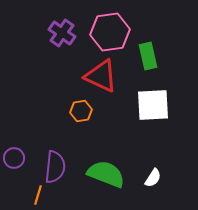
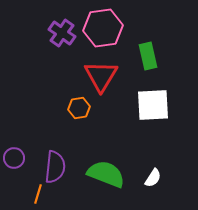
pink hexagon: moved 7 px left, 4 px up
red triangle: rotated 36 degrees clockwise
orange hexagon: moved 2 px left, 3 px up
orange line: moved 1 px up
